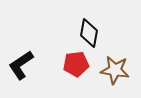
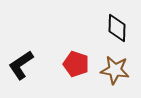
black diamond: moved 28 px right, 5 px up; rotated 8 degrees counterclockwise
red pentagon: rotated 25 degrees clockwise
